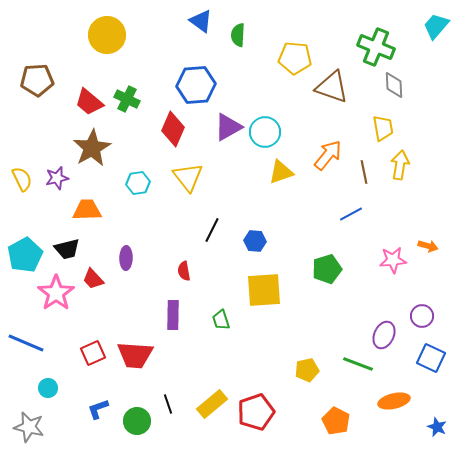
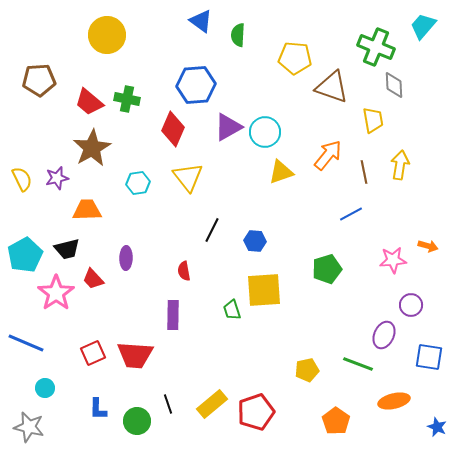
cyan trapezoid at (436, 26): moved 13 px left
brown pentagon at (37, 80): moved 2 px right
green cross at (127, 99): rotated 15 degrees counterclockwise
yellow trapezoid at (383, 128): moved 10 px left, 8 px up
purple circle at (422, 316): moved 11 px left, 11 px up
green trapezoid at (221, 320): moved 11 px right, 10 px up
blue square at (431, 358): moved 2 px left, 1 px up; rotated 16 degrees counterclockwise
cyan circle at (48, 388): moved 3 px left
blue L-shape at (98, 409): rotated 70 degrees counterclockwise
orange pentagon at (336, 421): rotated 8 degrees clockwise
